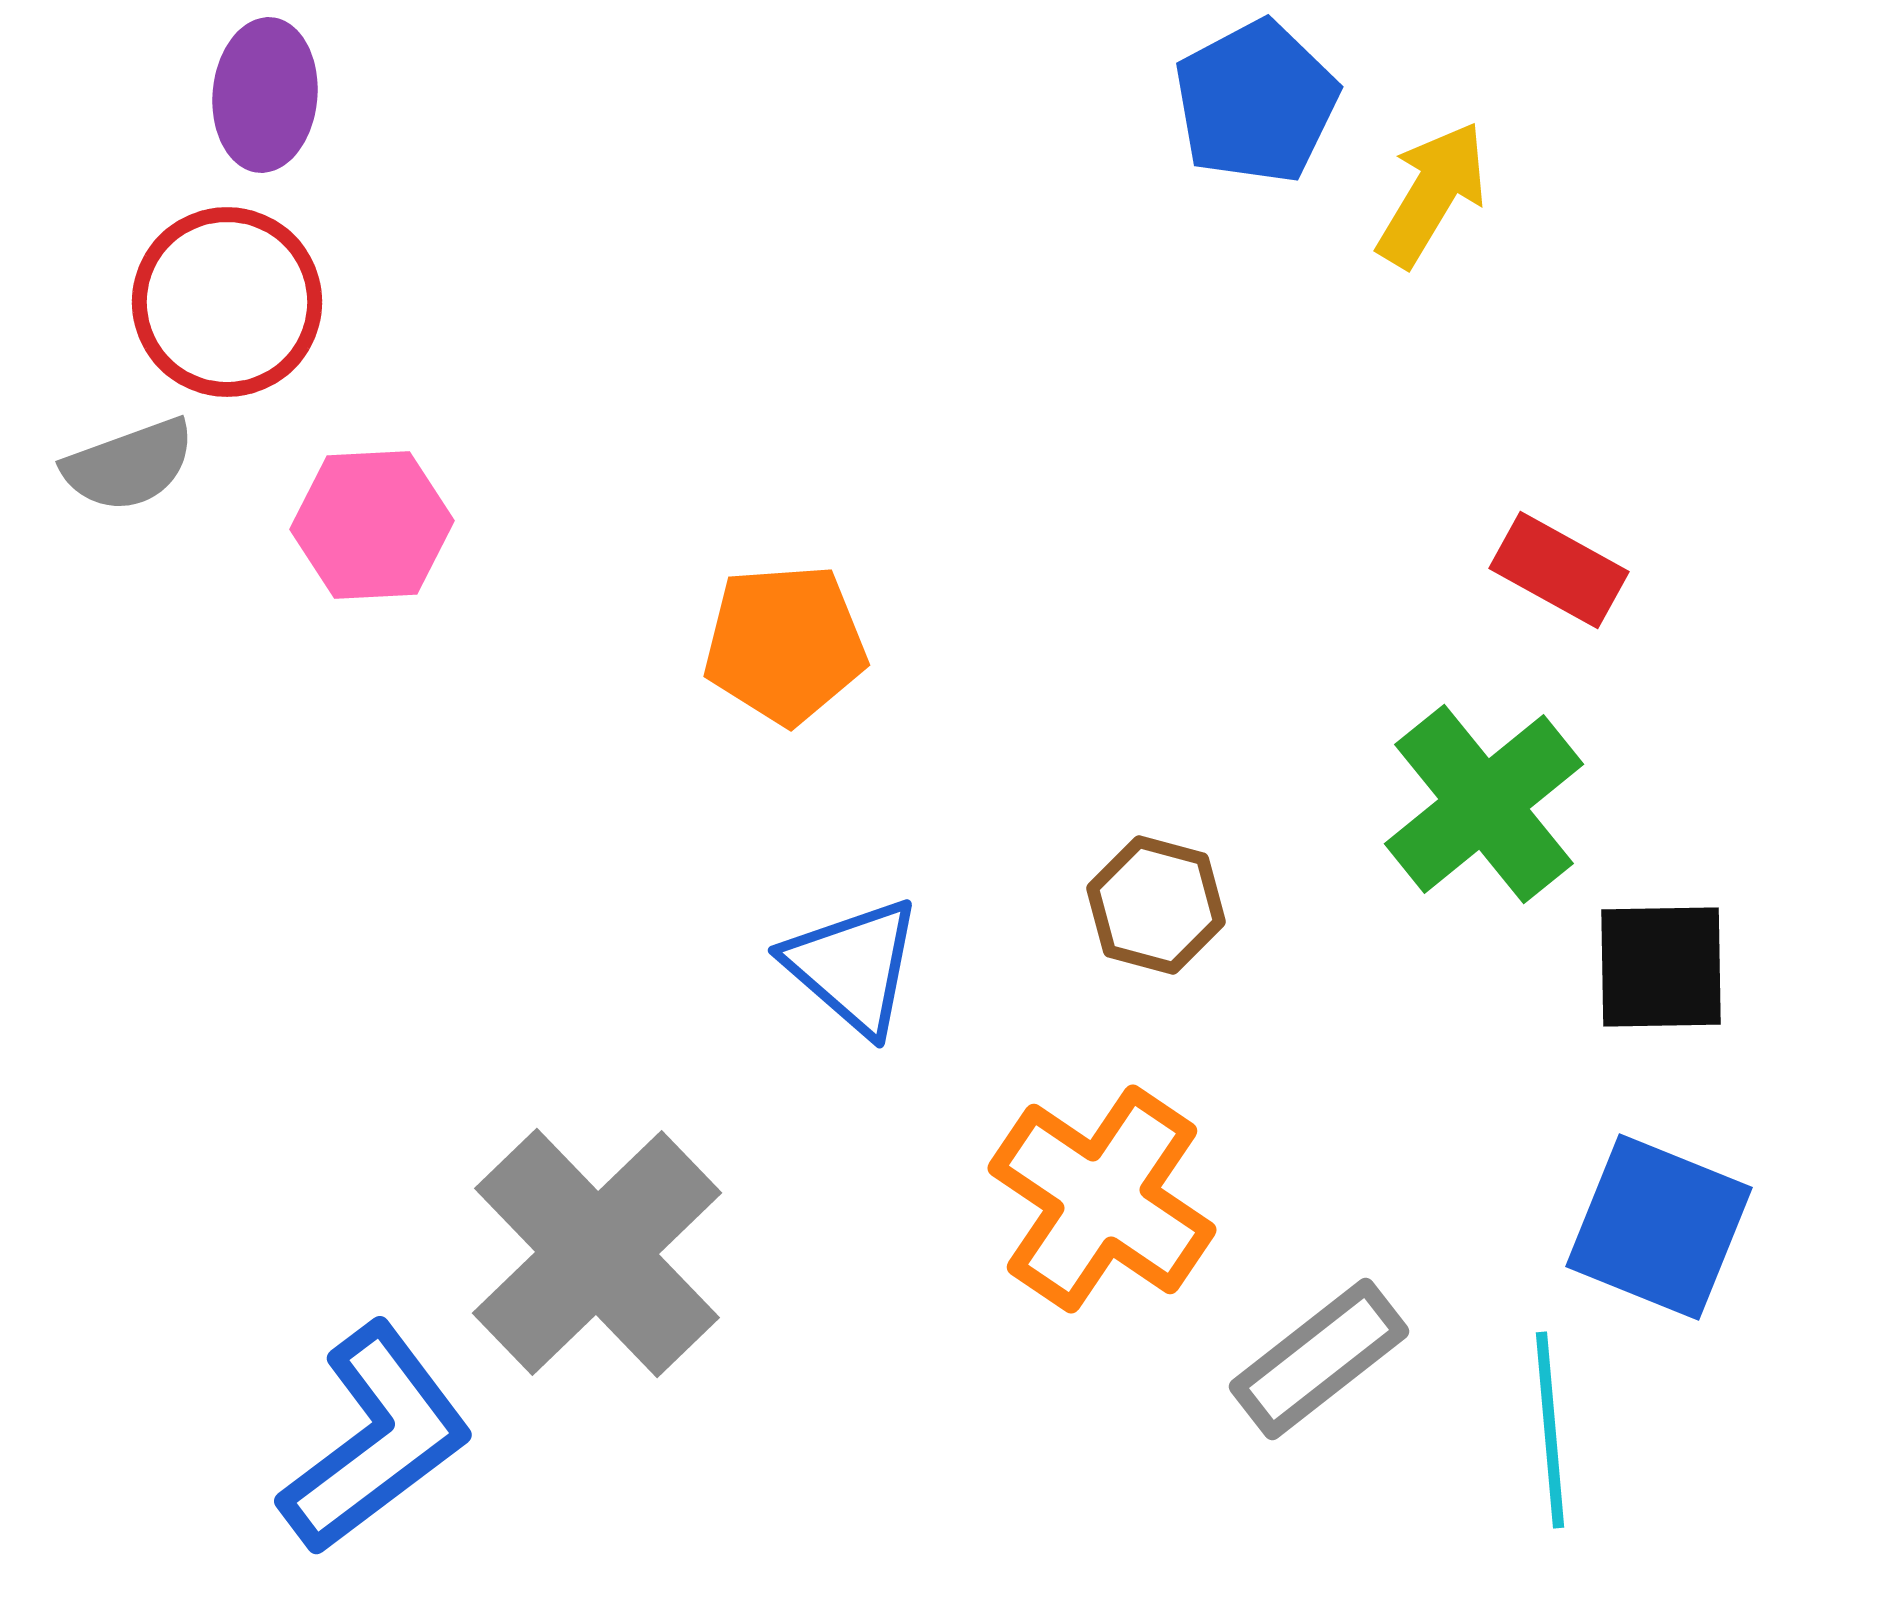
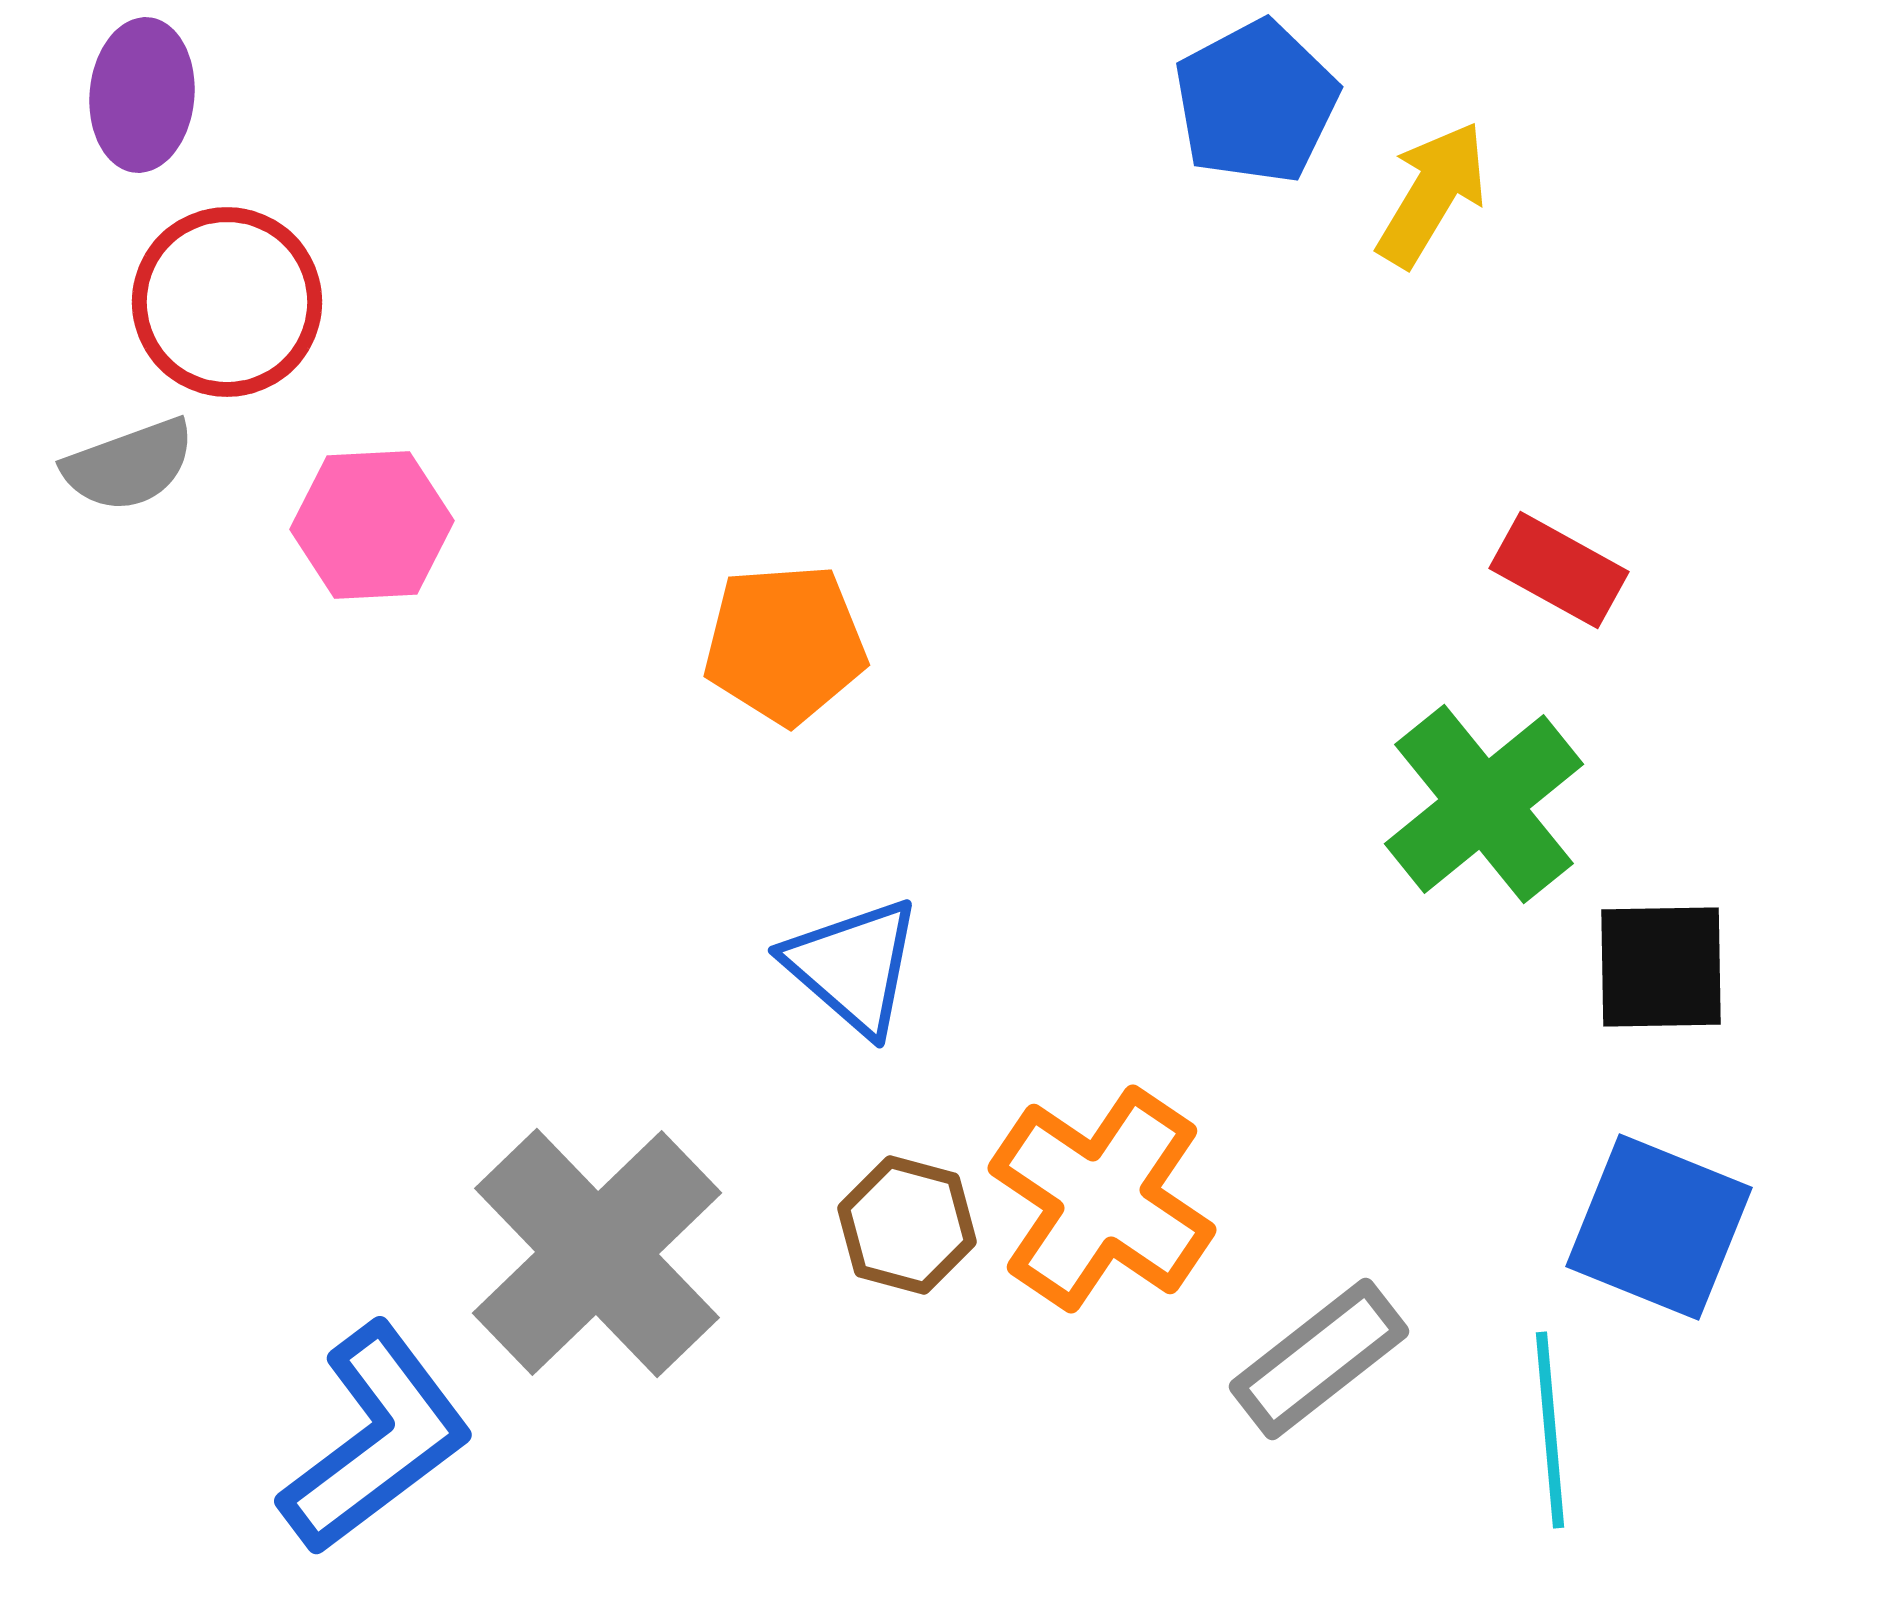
purple ellipse: moved 123 px left
brown hexagon: moved 249 px left, 320 px down
